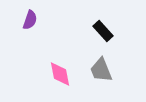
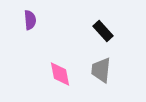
purple semicircle: rotated 24 degrees counterclockwise
gray trapezoid: rotated 28 degrees clockwise
